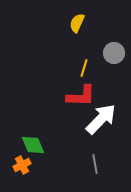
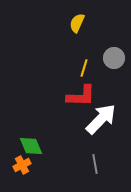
gray circle: moved 5 px down
green diamond: moved 2 px left, 1 px down
